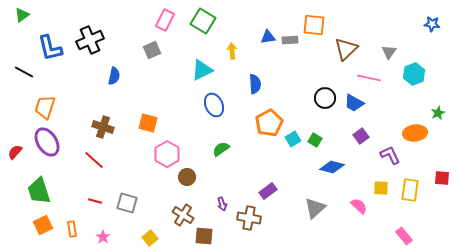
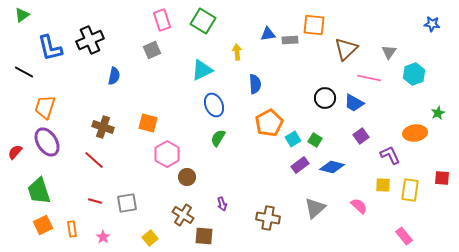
pink rectangle at (165, 20): moved 3 px left; rotated 45 degrees counterclockwise
blue triangle at (268, 37): moved 3 px up
yellow arrow at (232, 51): moved 5 px right, 1 px down
green semicircle at (221, 149): moved 3 px left, 11 px up; rotated 24 degrees counterclockwise
yellow square at (381, 188): moved 2 px right, 3 px up
purple rectangle at (268, 191): moved 32 px right, 26 px up
gray square at (127, 203): rotated 25 degrees counterclockwise
brown cross at (249, 218): moved 19 px right
